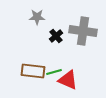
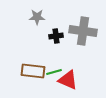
black cross: rotated 32 degrees clockwise
